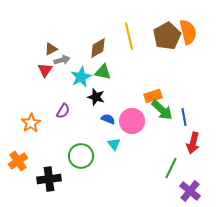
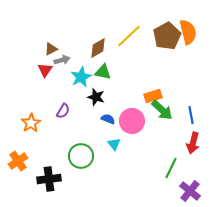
yellow line: rotated 60 degrees clockwise
blue line: moved 7 px right, 2 px up
